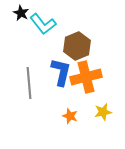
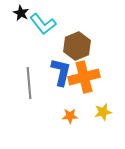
orange cross: moved 2 px left
orange star: rotated 21 degrees counterclockwise
